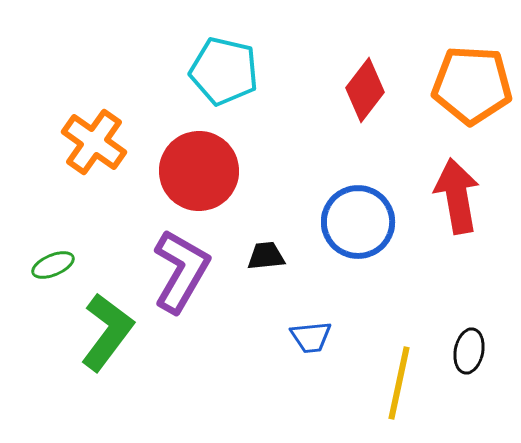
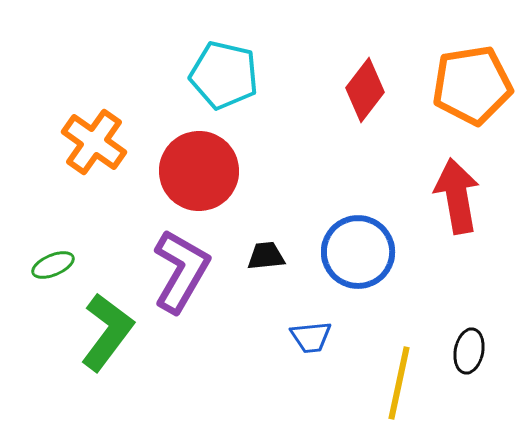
cyan pentagon: moved 4 px down
orange pentagon: rotated 12 degrees counterclockwise
blue circle: moved 30 px down
